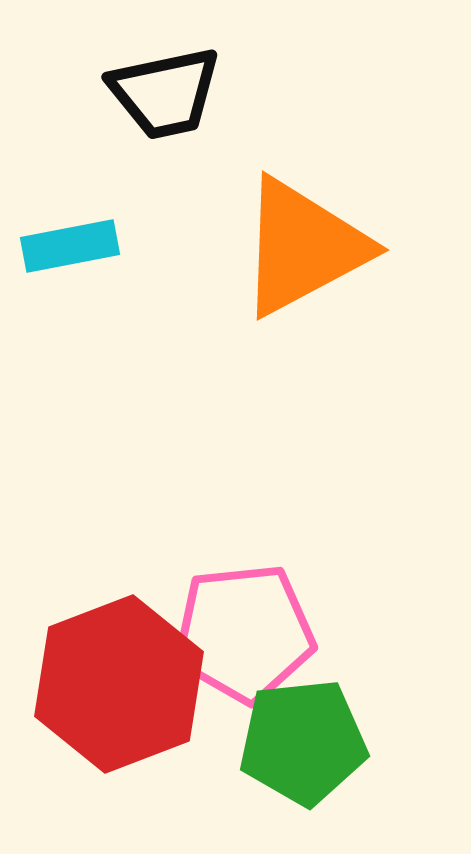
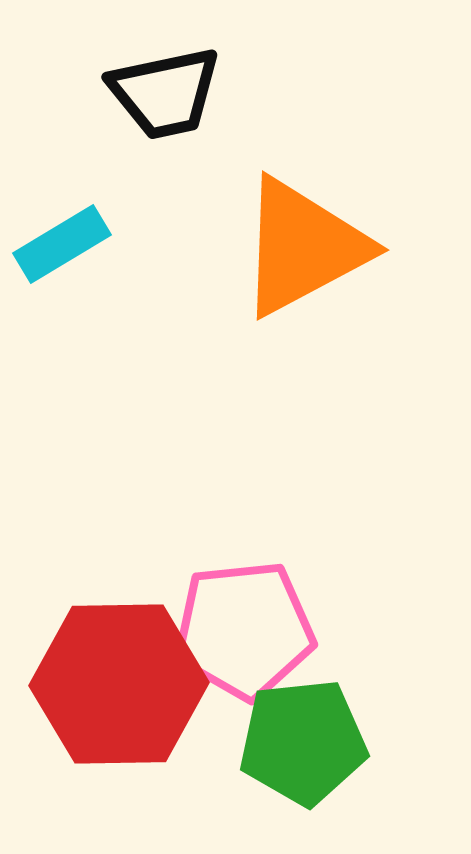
cyan rectangle: moved 8 px left, 2 px up; rotated 20 degrees counterclockwise
pink pentagon: moved 3 px up
red hexagon: rotated 20 degrees clockwise
